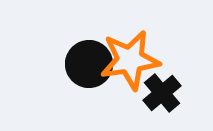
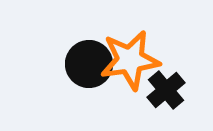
black cross: moved 4 px right, 3 px up
